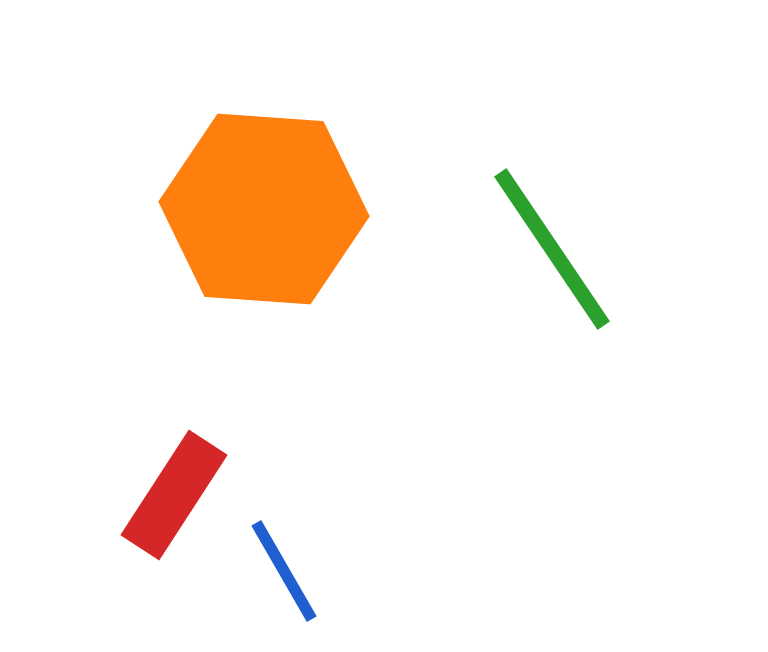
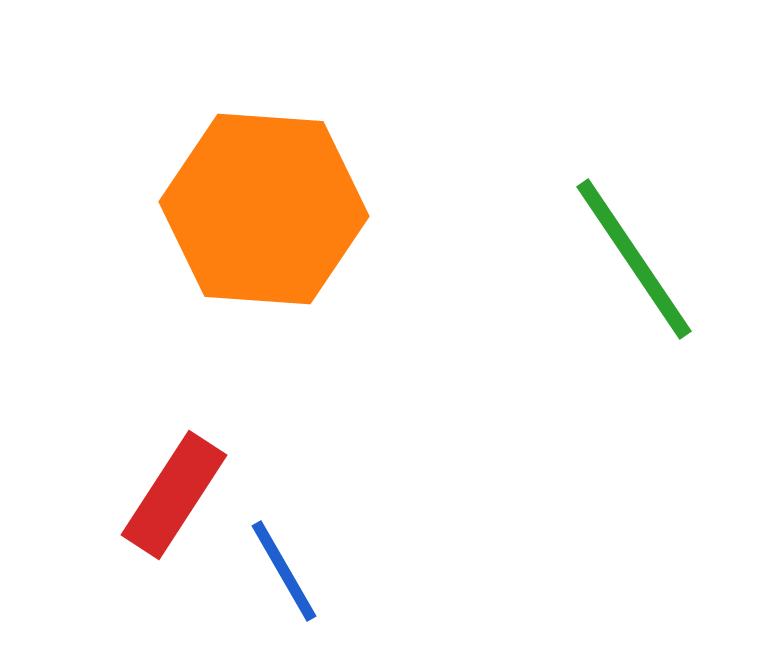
green line: moved 82 px right, 10 px down
